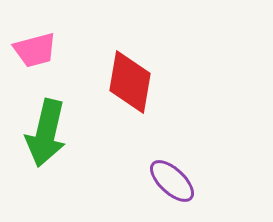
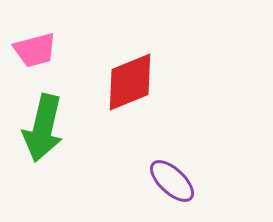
red diamond: rotated 58 degrees clockwise
green arrow: moved 3 px left, 5 px up
